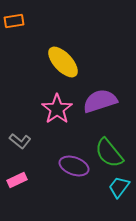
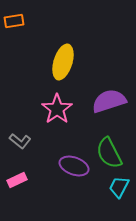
yellow ellipse: rotated 60 degrees clockwise
purple semicircle: moved 9 px right
green semicircle: rotated 12 degrees clockwise
cyan trapezoid: rotated 10 degrees counterclockwise
